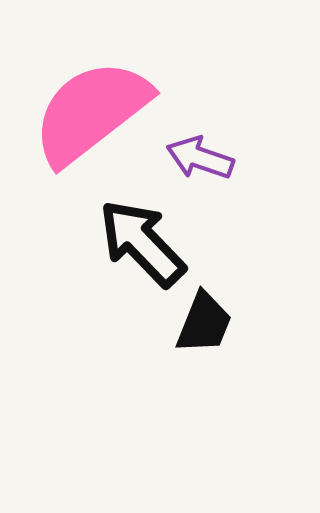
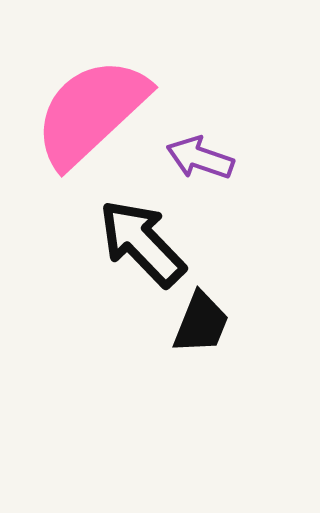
pink semicircle: rotated 5 degrees counterclockwise
black trapezoid: moved 3 px left
